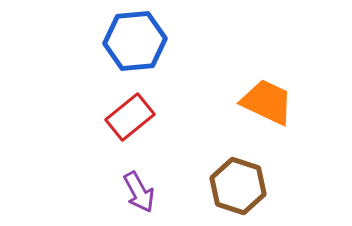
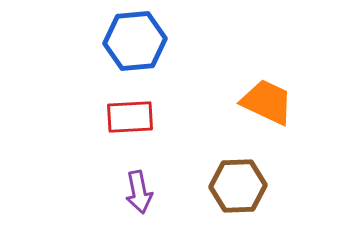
red rectangle: rotated 36 degrees clockwise
brown hexagon: rotated 20 degrees counterclockwise
purple arrow: rotated 18 degrees clockwise
